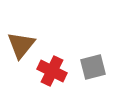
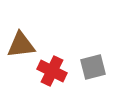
brown triangle: rotated 44 degrees clockwise
